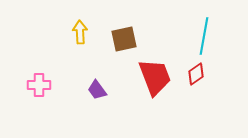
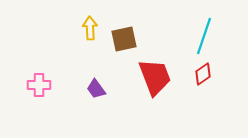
yellow arrow: moved 10 px right, 4 px up
cyan line: rotated 9 degrees clockwise
red diamond: moved 7 px right
purple trapezoid: moved 1 px left, 1 px up
